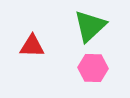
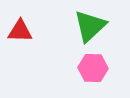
red triangle: moved 12 px left, 15 px up
